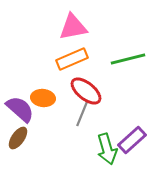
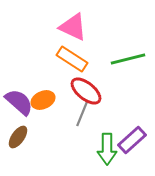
pink triangle: rotated 36 degrees clockwise
orange rectangle: rotated 56 degrees clockwise
orange ellipse: moved 2 px down; rotated 30 degrees counterclockwise
purple semicircle: moved 1 px left, 7 px up
brown ellipse: moved 1 px up
green arrow: rotated 16 degrees clockwise
